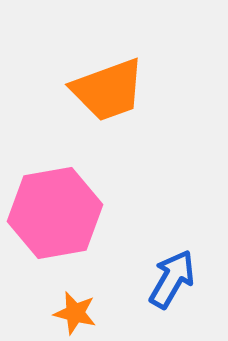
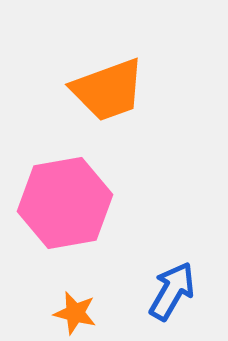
pink hexagon: moved 10 px right, 10 px up
blue arrow: moved 12 px down
